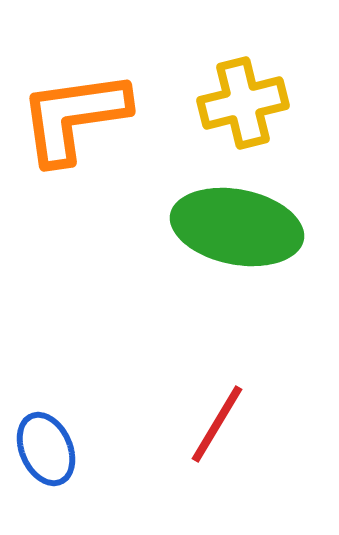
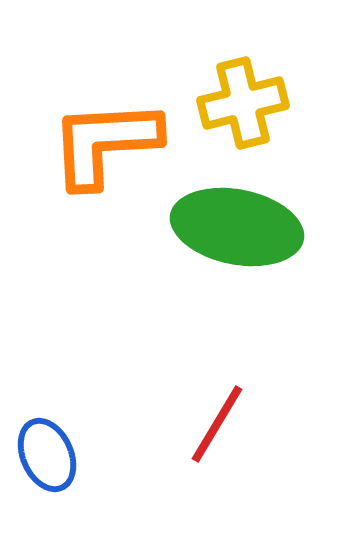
orange L-shape: moved 31 px right, 26 px down; rotated 5 degrees clockwise
blue ellipse: moved 1 px right, 6 px down
